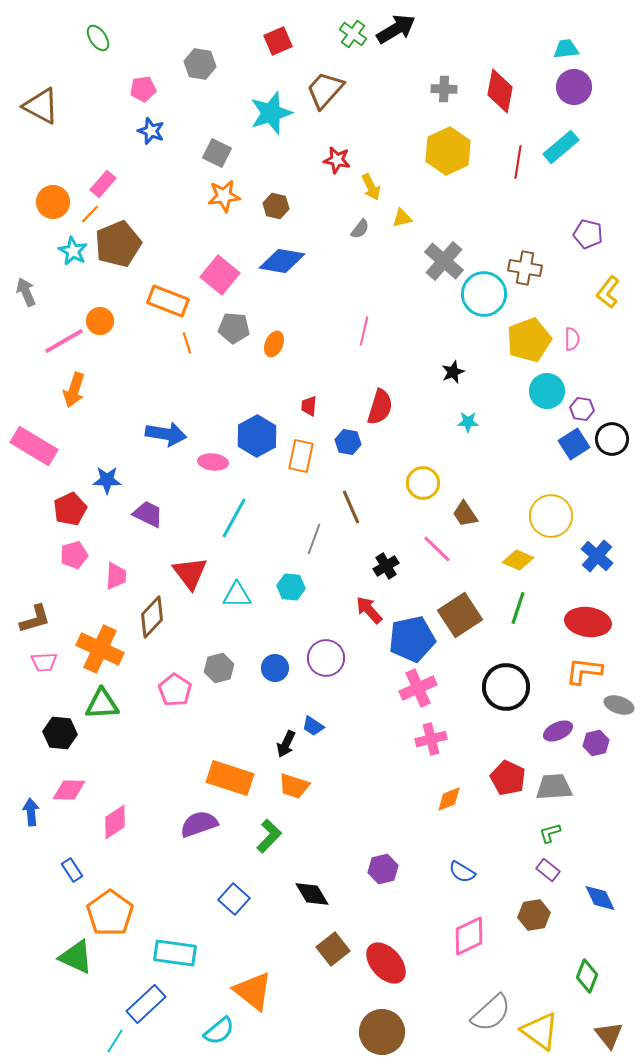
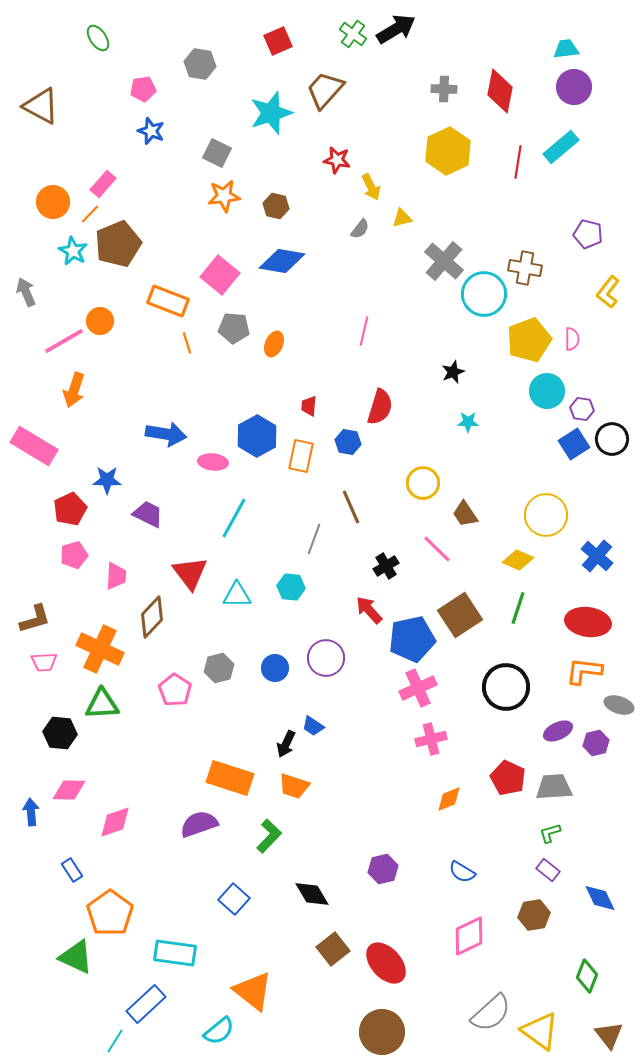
yellow circle at (551, 516): moved 5 px left, 1 px up
pink diamond at (115, 822): rotated 15 degrees clockwise
